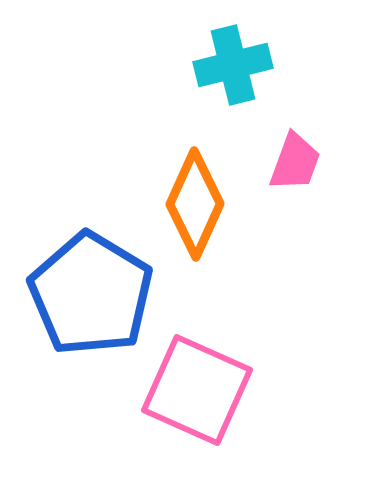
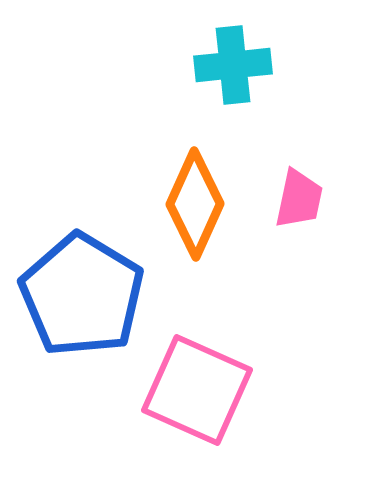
cyan cross: rotated 8 degrees clockwise
pink trapezoid: moved 4 px right, 37 px down; rotated 8 degrees counterclockwise
blue pentagon: moved 9 px left, 1 px down
